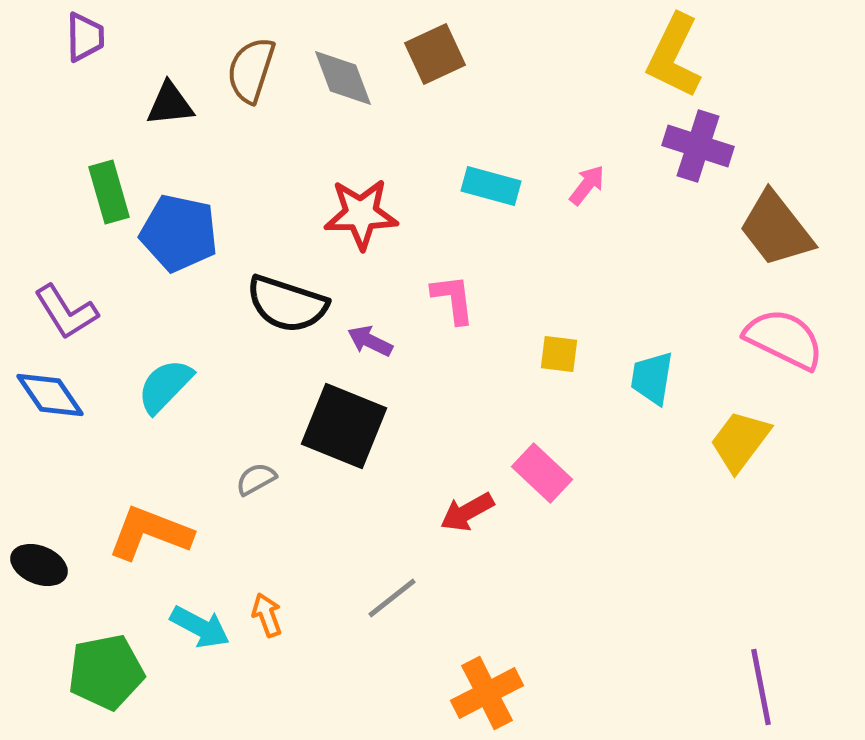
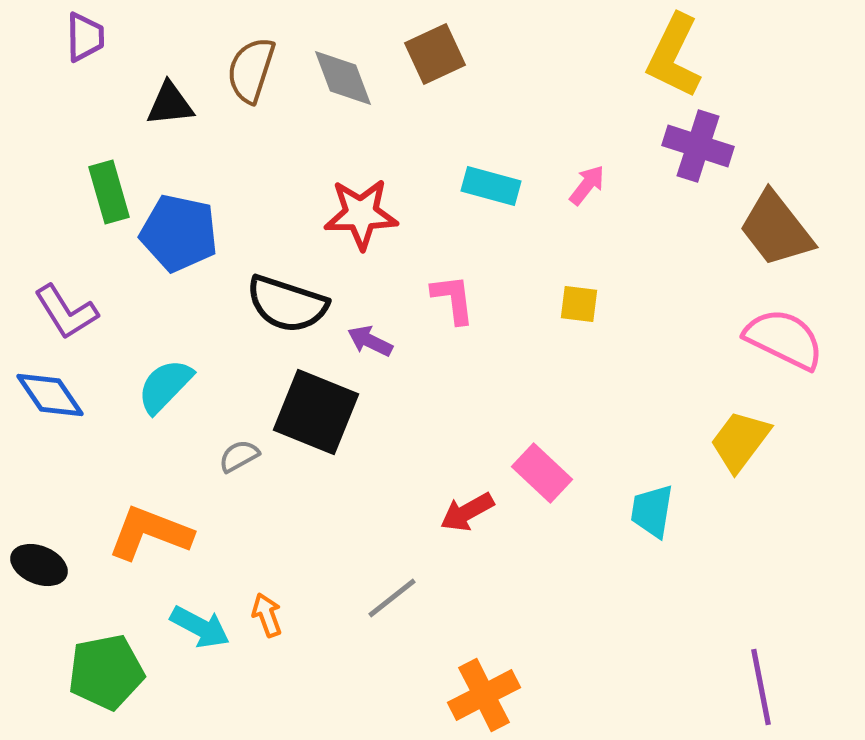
yellow square: moved 20 px right, 50 px up
cyan trapezoid: moved 133 px down
black square: moved 28 px left, 14 px up
gray semicircle: moved 17 px left, 23 px up
orange cross: moved 3 px left, 2 px down
